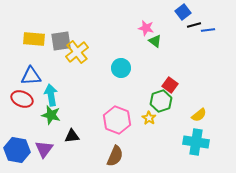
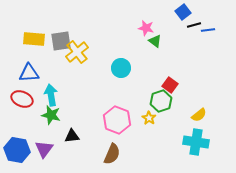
blue triangle: moved 2 px left, 3 px up
brown semicircle: moved 3 px left, 2 px up
